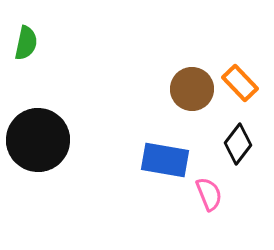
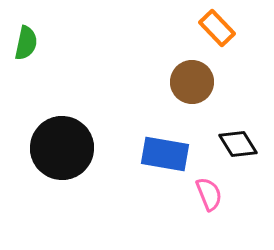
orange rectangle: moved 23 px left, 55 px up
brown circle: moved 7 px up
black circle: moved 24 px right, 8 px down
black diamond: rotated 69 degrees counterclockwise
blue rectangle: moved 6 px up
